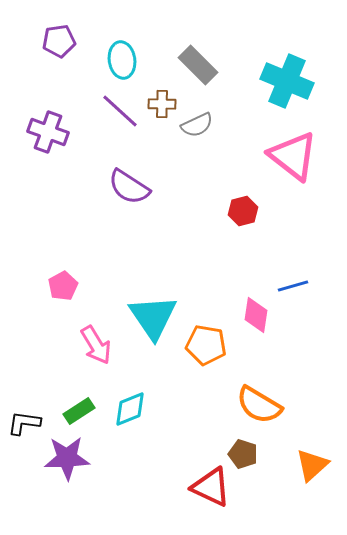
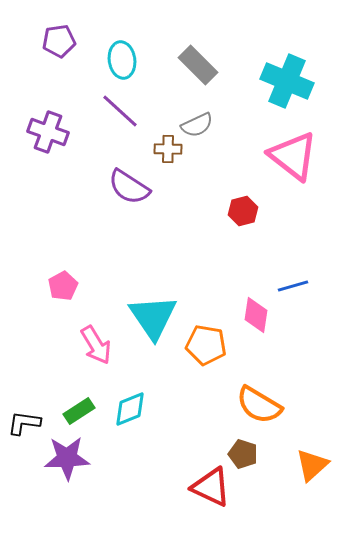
brown cross: moved 6 px right, 45 px down
